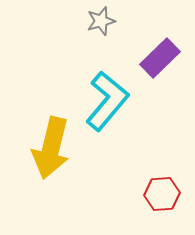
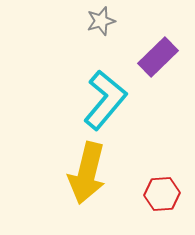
purple rectangle: moved 2 px left, 1 px up
cyan L-shape: moved 2 px left, 1 px up
yellow arrow: moved 36 px right, 25 px down
